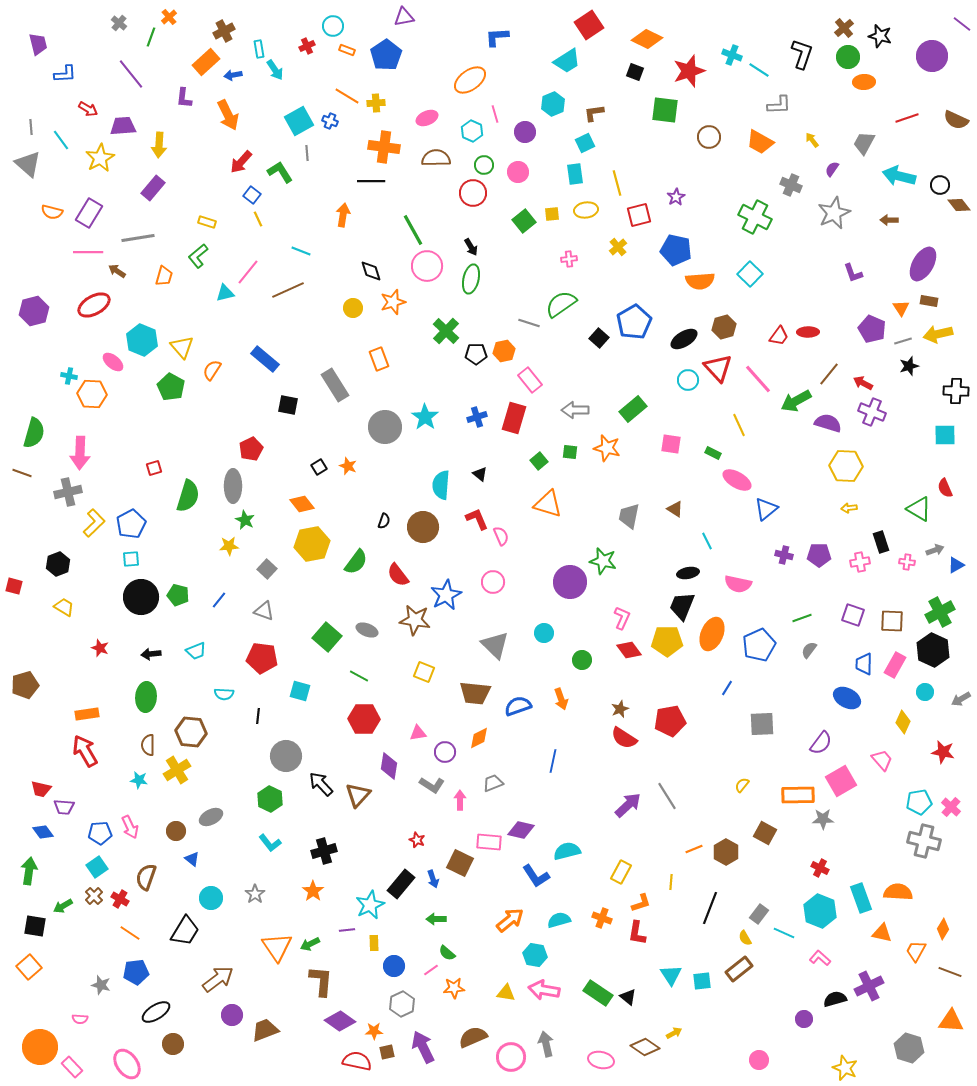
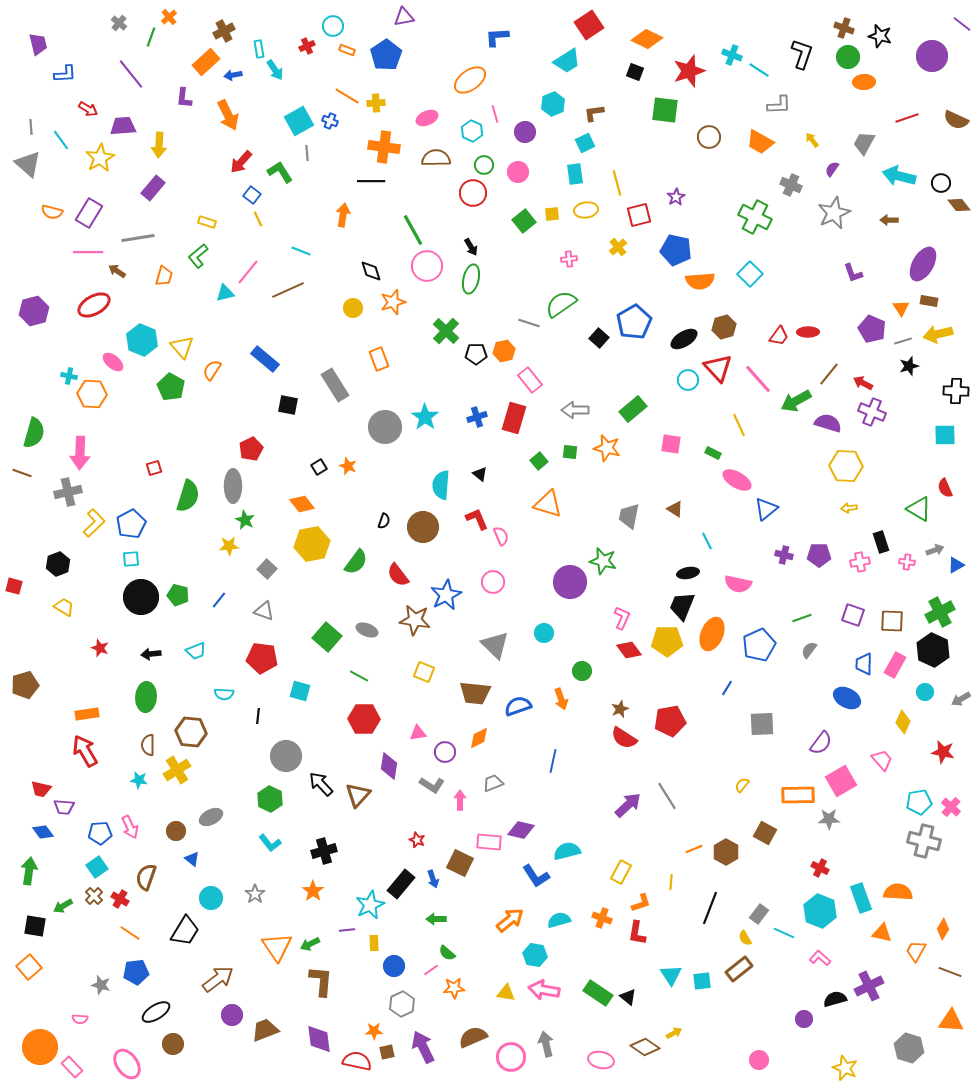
brown cross at (844, 28): rotated 30 degrees counterclockwise
black circle at (940, 185): moved 1 px right, 2 px up
green circle at (582, 660): moved 11 px down
gray star at (823, 819): moved 6 px right
purple diamond at (340, 1021): moved 21 px left, 18 px down; rotated 48 degrees clockwise
